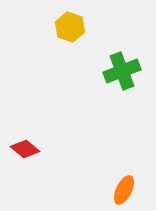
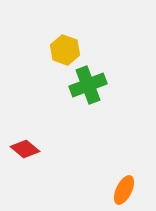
yellow hexagon: moved 5 px left, 23 px down
green cross: moved 34 px left, 14 px down
